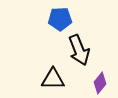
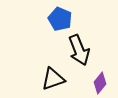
blue pentagon: rotated 25 degrees clockwise
black triangle: rotated 20 degrees counterclockwise
